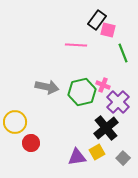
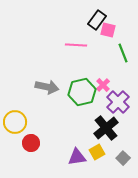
pink cross: rotated 24 degrees clockwise
